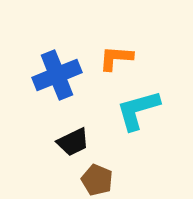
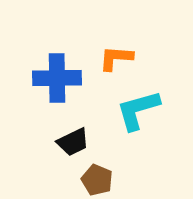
blue cross: moved 3 px down; rotated 21 degrees clockwise
